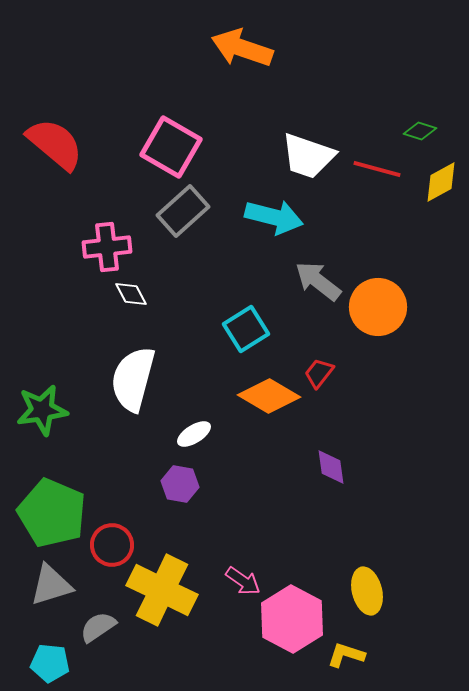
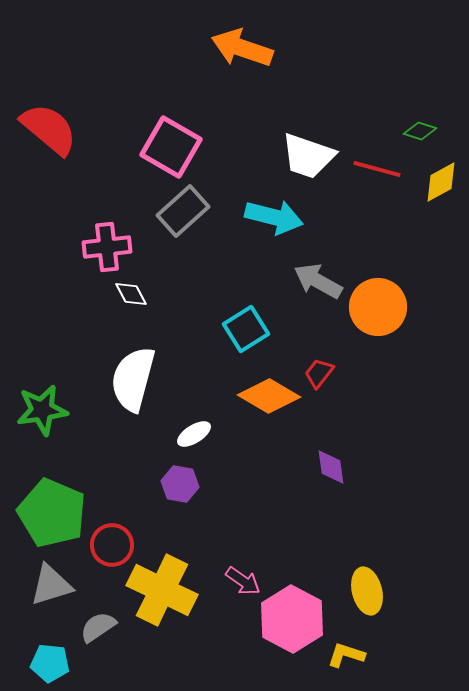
red semicircle: moved 6 px left, 15 px up
gray arrow: rotated 9 degrees counterclockwise
